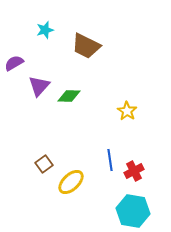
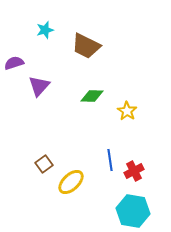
purple semicircle: rotated 12 degrees clockwise
green diamond: moved 23 px right
